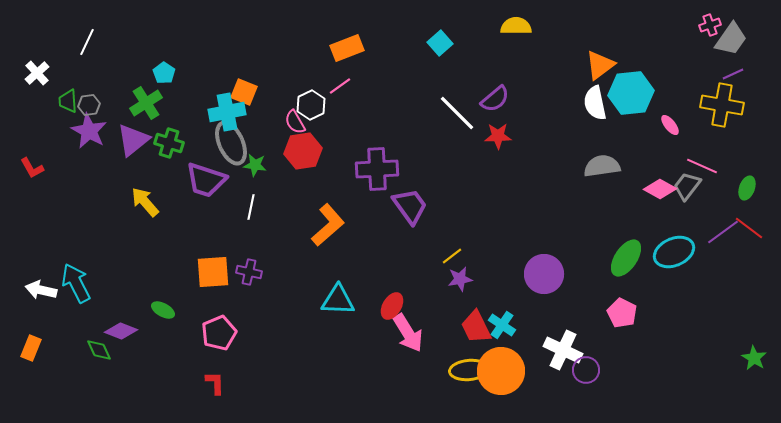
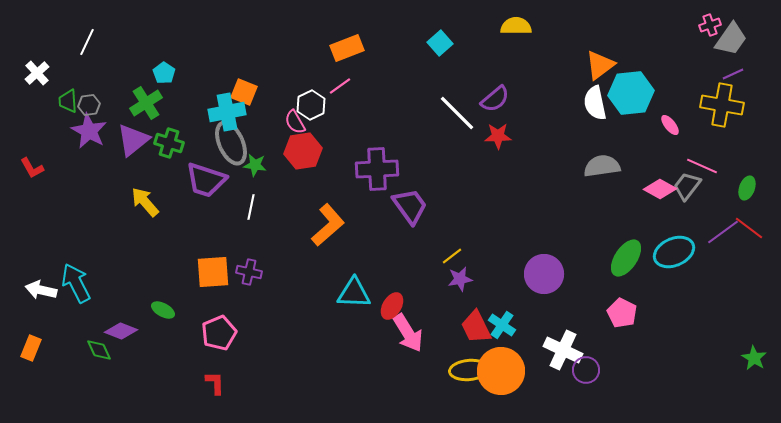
cyan triangle at (338, 300): moved 16 px right, 7 px up
